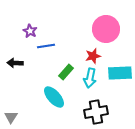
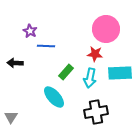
blue line: rotated 12 degrees clockwise
red star: moved 2 px right, 2 px up; rotated 21 degrees clockwise
